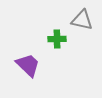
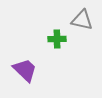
purple trapezoid: moved 3 px left, 5 px down
